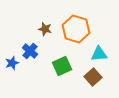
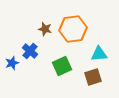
orange hexagon: moved 3 px left; rotated 24 degrees counterclockwise
brown square: rotated 24 degrees clockwise
